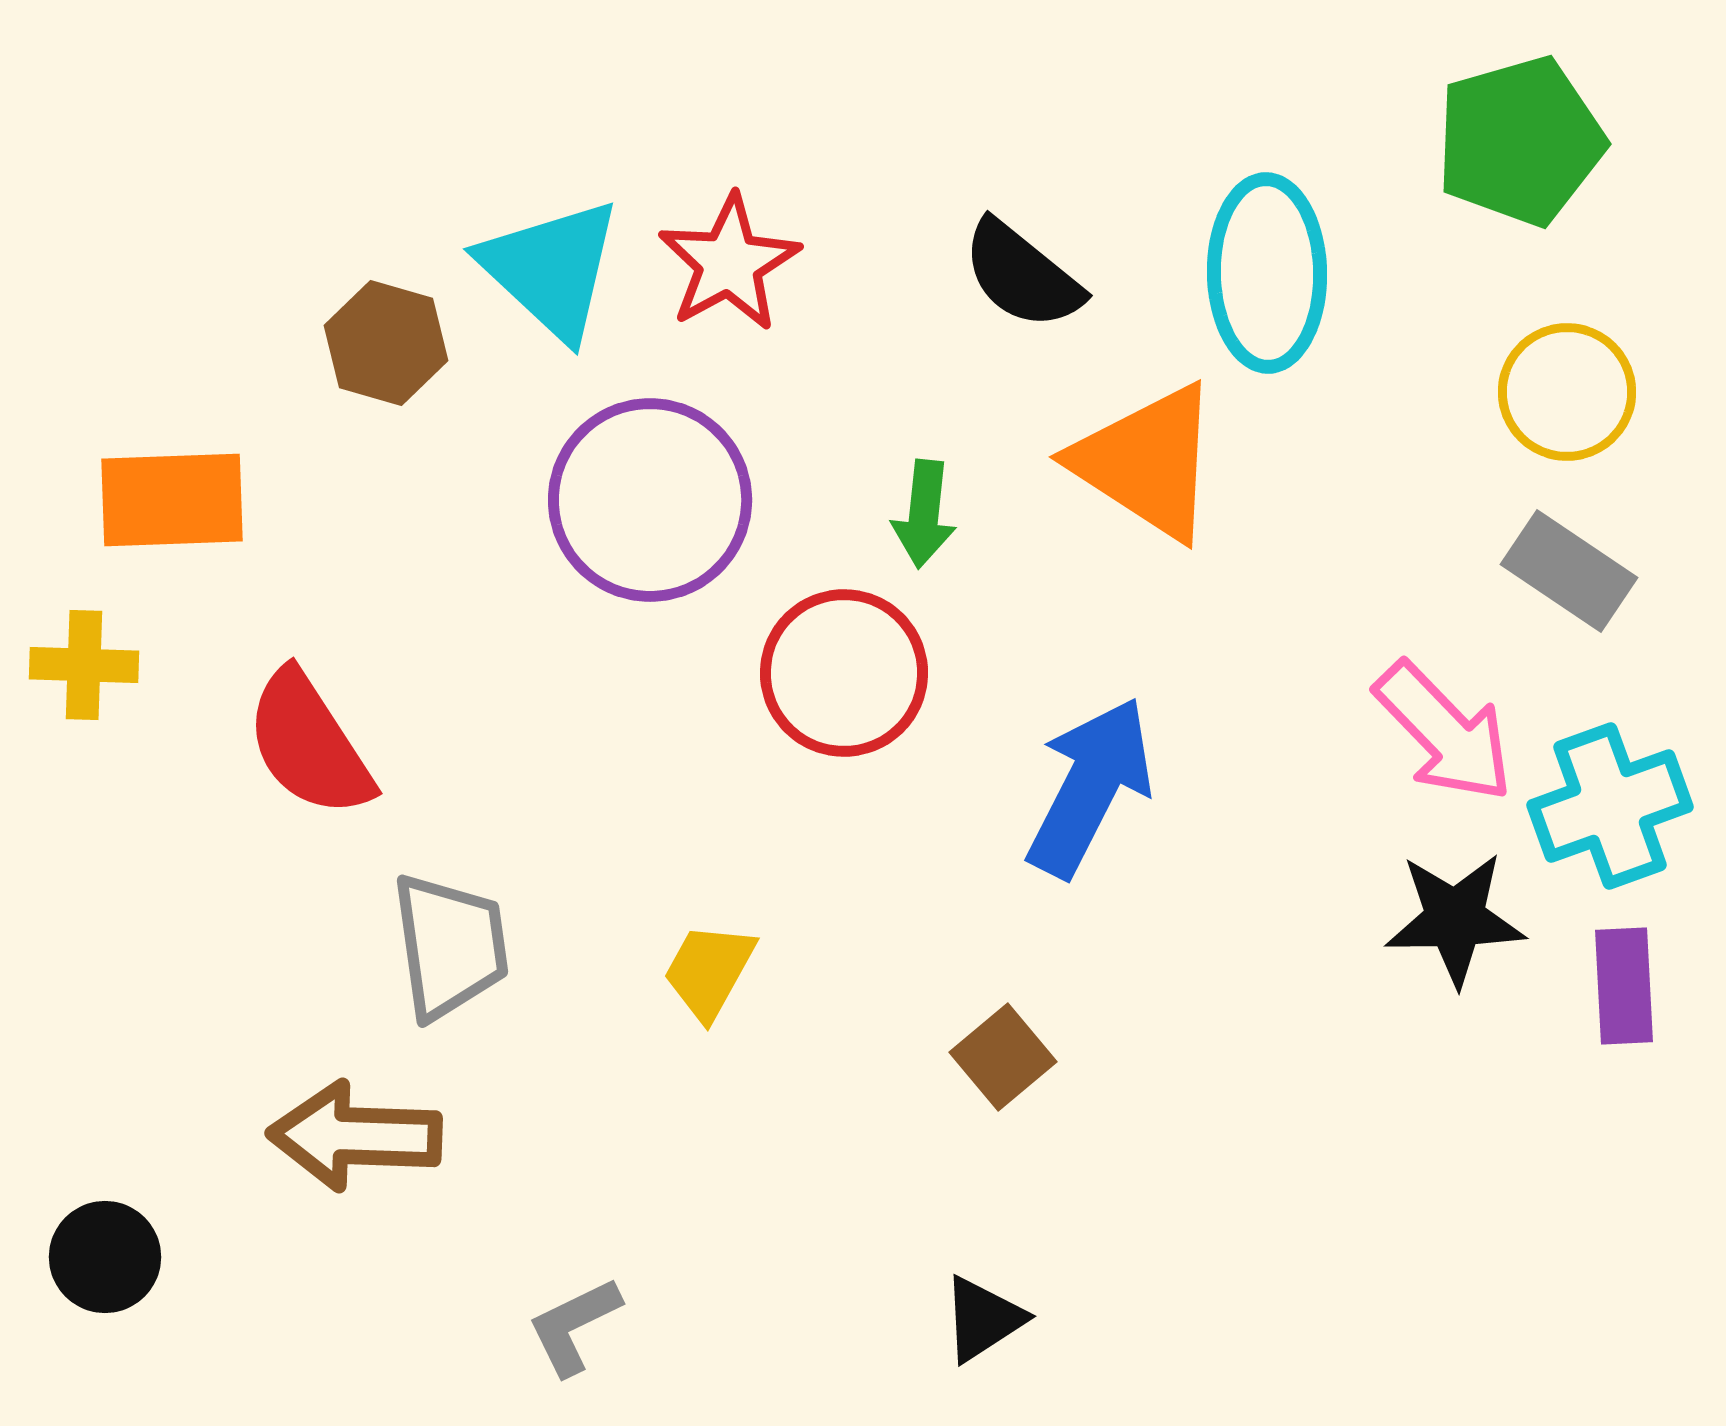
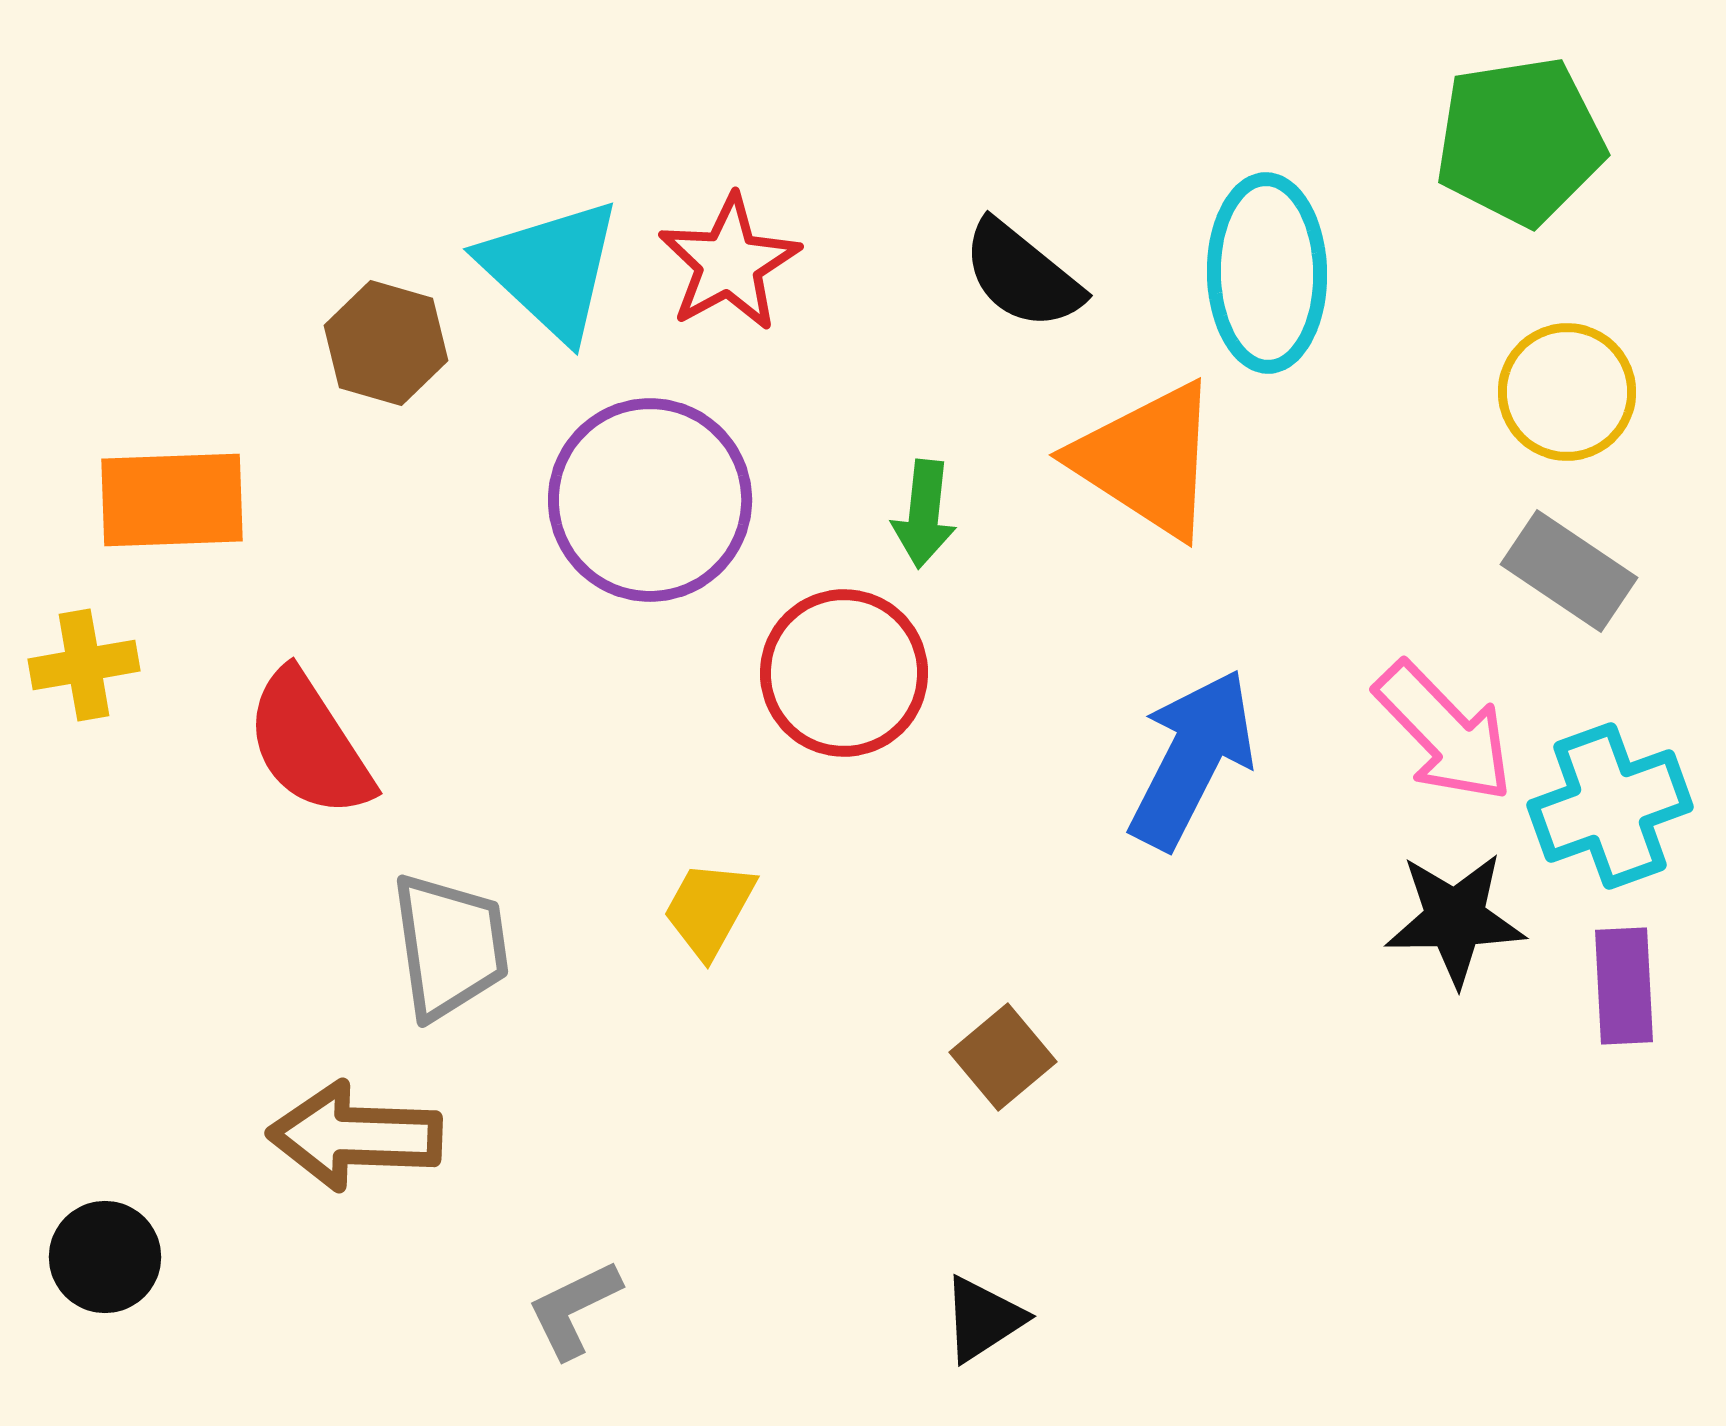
green pentagon: rotated 7 degrees clockwise
orange triangle: moved 2 px up
yellow cross: rotated 12 degrees counterclockwise
blue arrow: moved 102 px right, 28 px up
yellow trapezoid: moved 62 px up
gray L-shape: moved 17 px up
